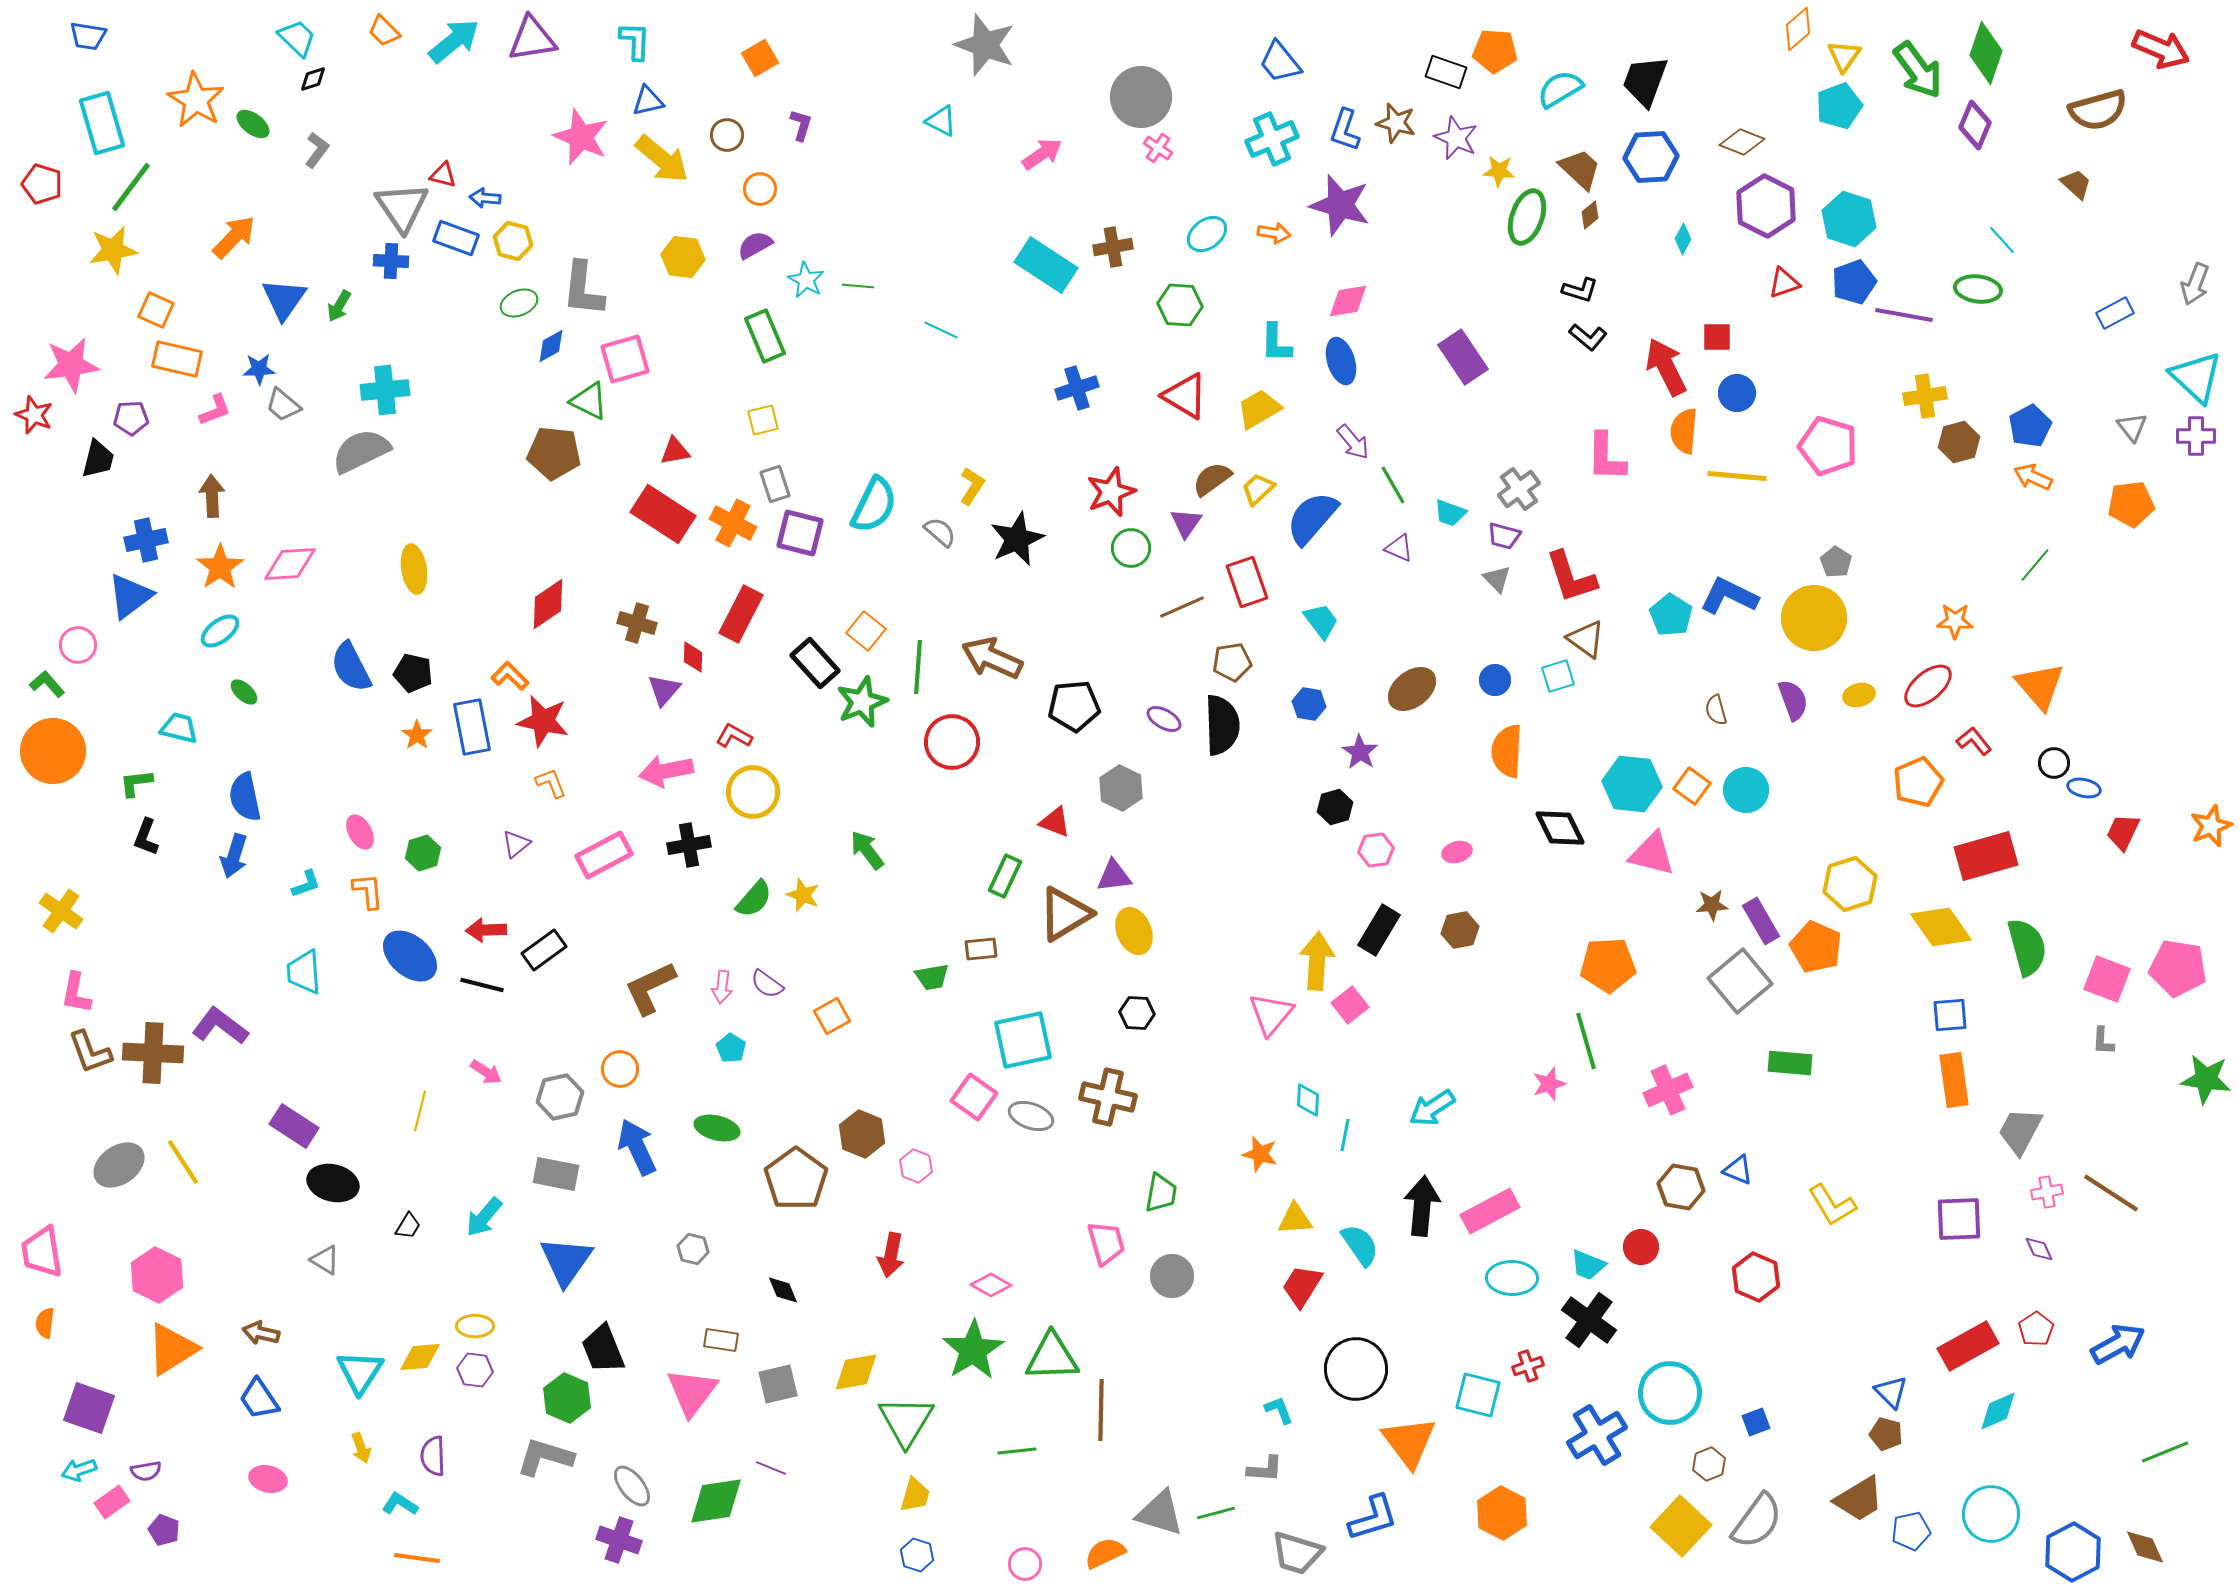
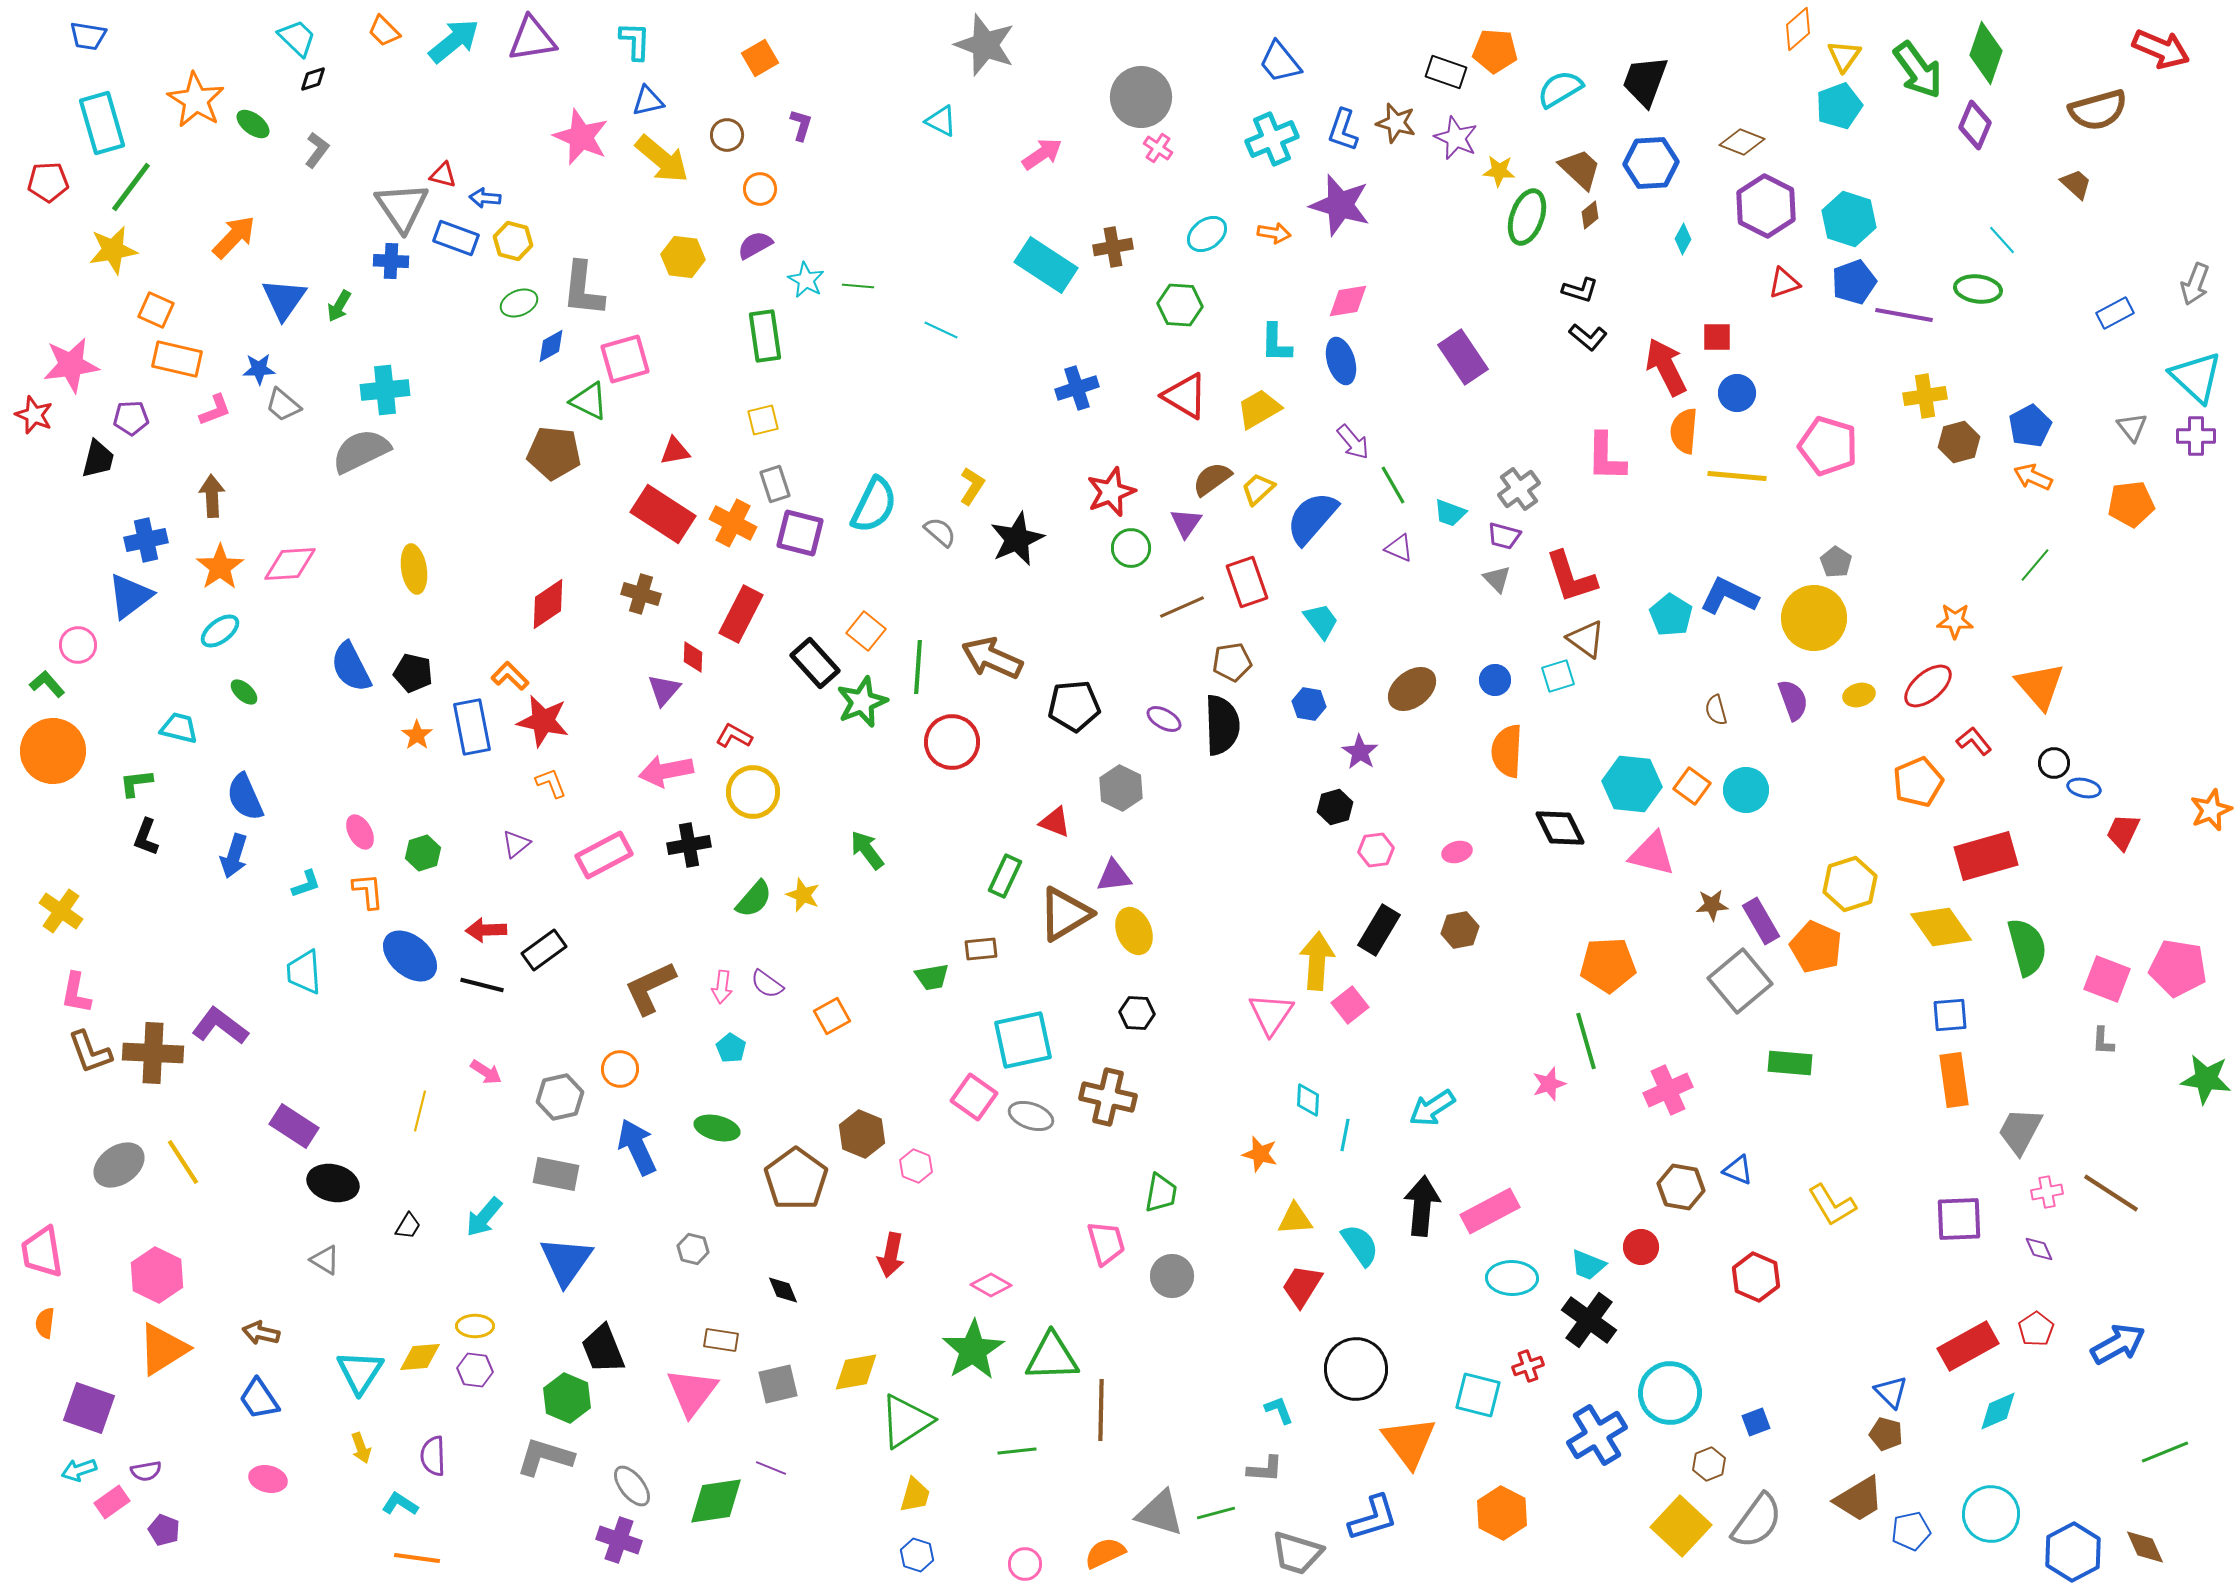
blue L-shape at (1345, 130): moved 2 px left
blue hexagon at (1651, 157): moved 6 px down
red pentagon at (42, 184): moved 6 px right, 2 px up; rotated 21 degrees counterclockwise
green rectangle at (765, 336): rotated 15 degrees clockwise
brown cross at (637, 623): moved 4 px right, 29 px up
blue semicircle at (245, 797): rotated 12 degrees counterclockwise
orange star at (2211, 826): moved 16 px up
pink triangle at (1271, 1014): rotated 6 degrees counterclockwise
orange triangle at (172, 1349): moved 9 px left
green triangle at (906, 1421): rotated 26 degrees clockwise
